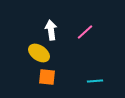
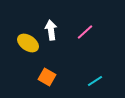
yellow ellipse: moved 11 px left, 10 px up
orange square: rotated 24 degrees clockwise
cyan line: rotated 28 degrees counterclockwise
